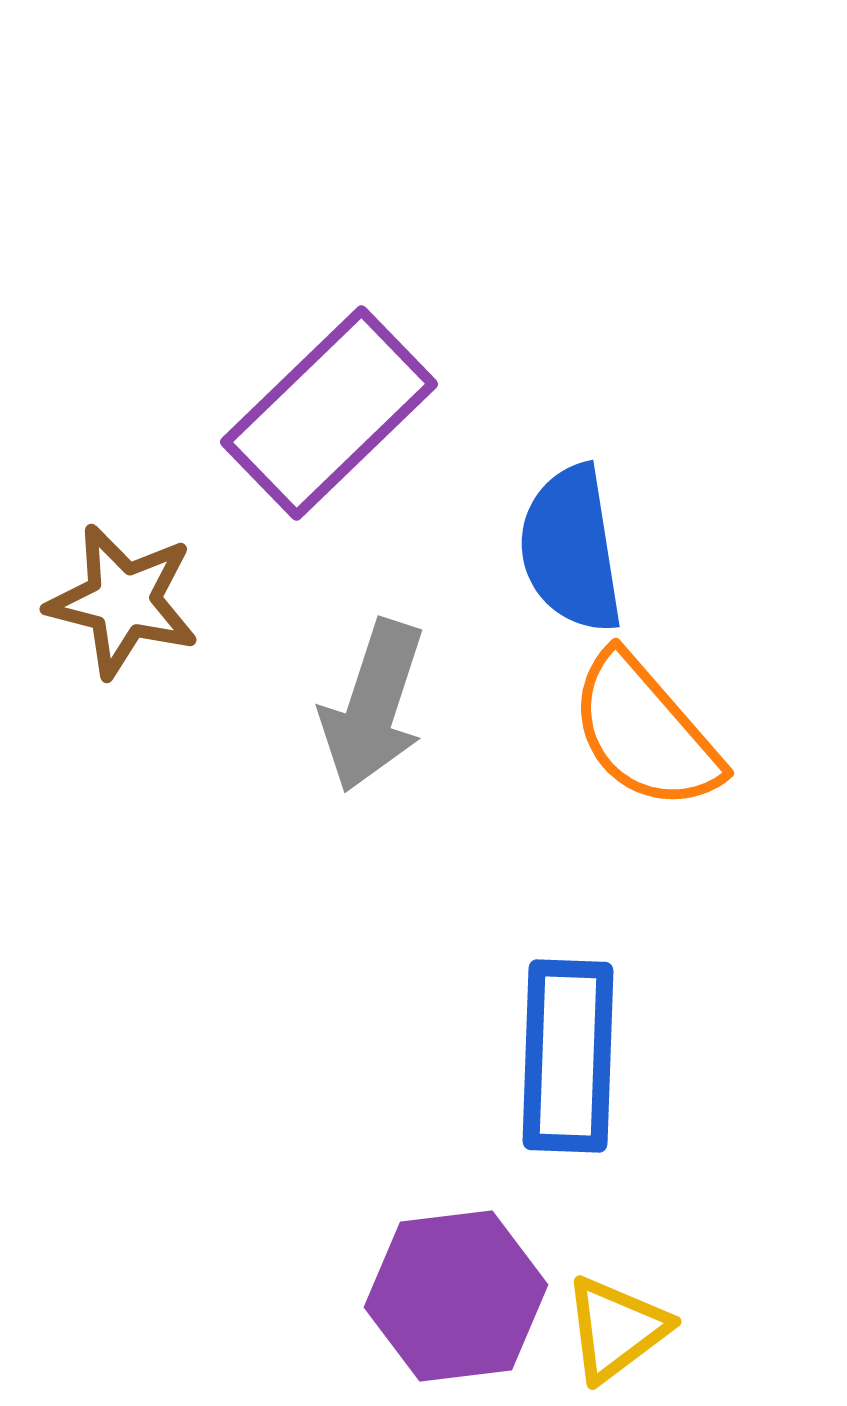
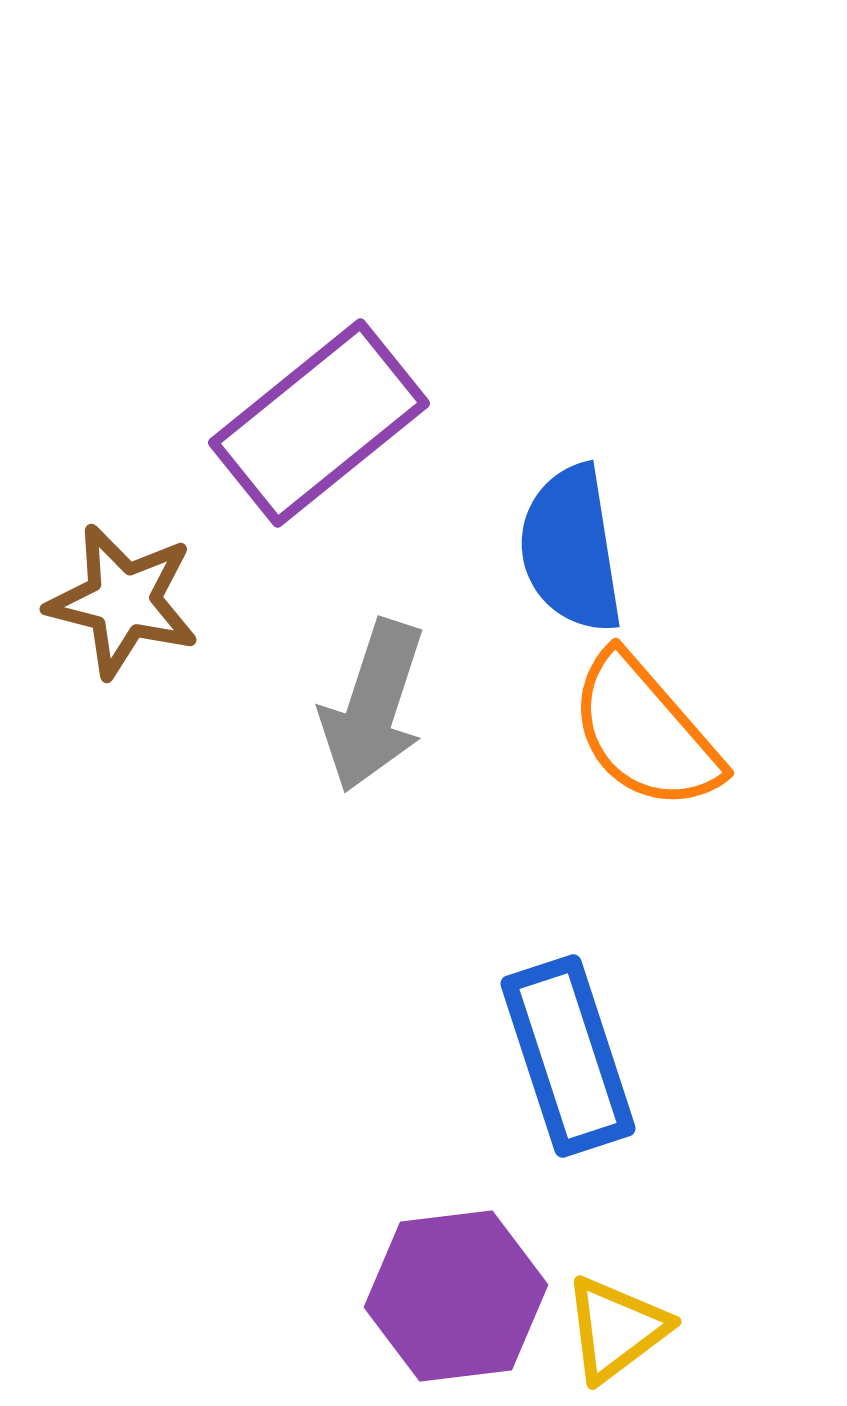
purple rectangle: moved 10 px left, 10 px down; rotated 5 degrees clockwise
blue rectangle: rotated 20 degrees counterclockwise
